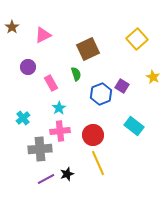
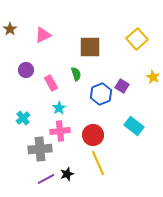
brown star: moved 2 px left, 2 px down
brown square: moved 2 px right, 2 px up; rotated 25 degrees clockwise
purple circle: moved 2 px left, 3 px down
